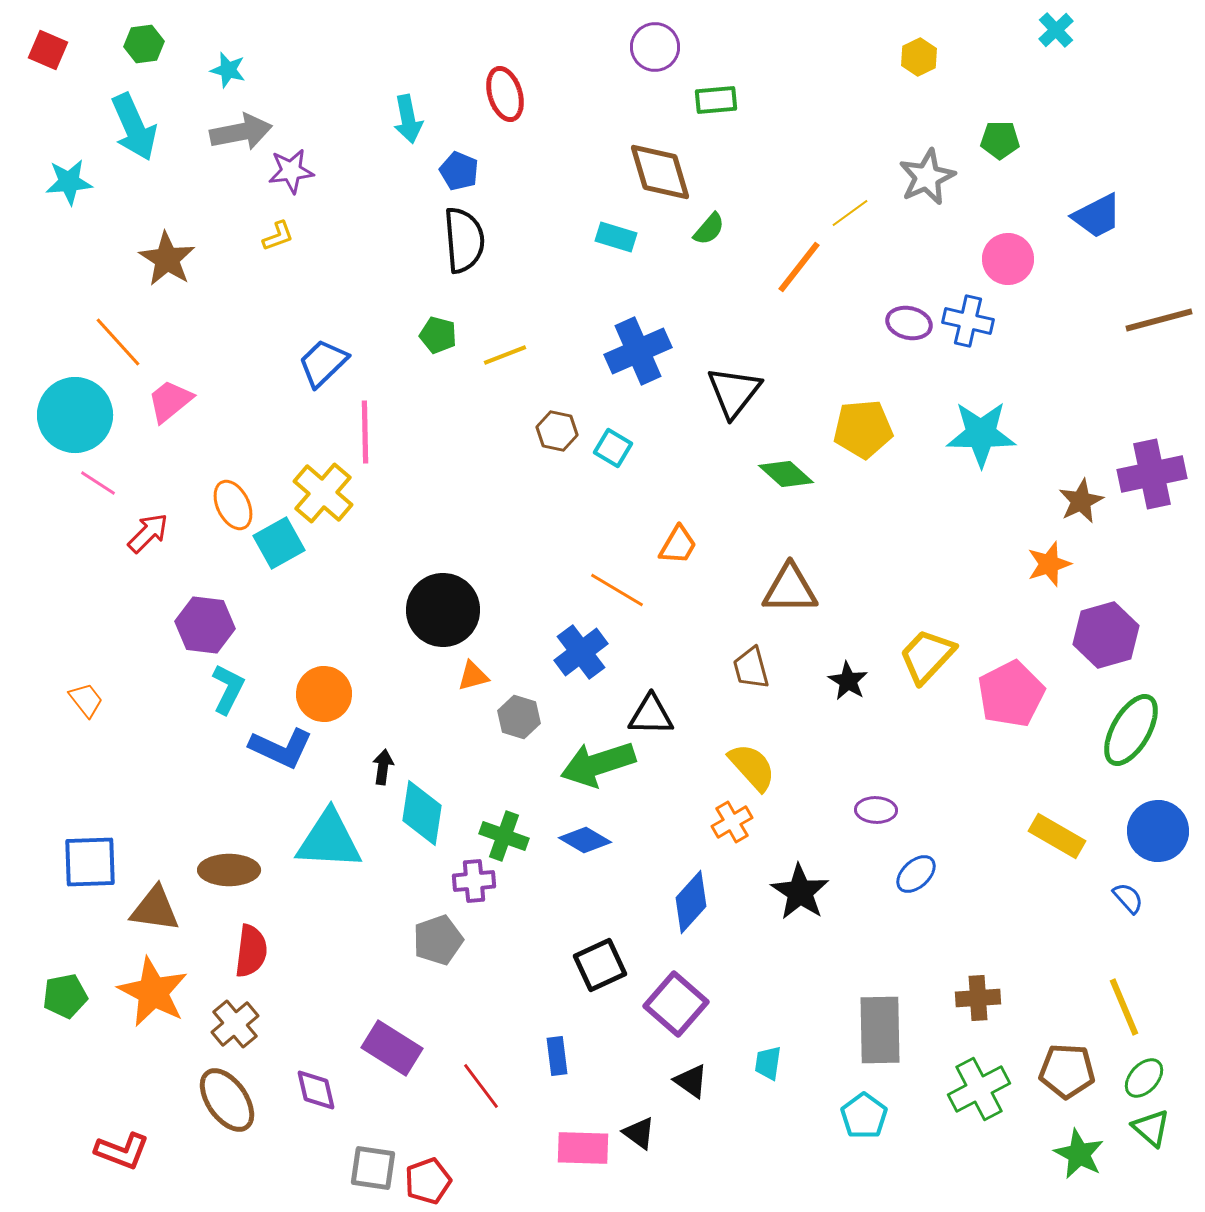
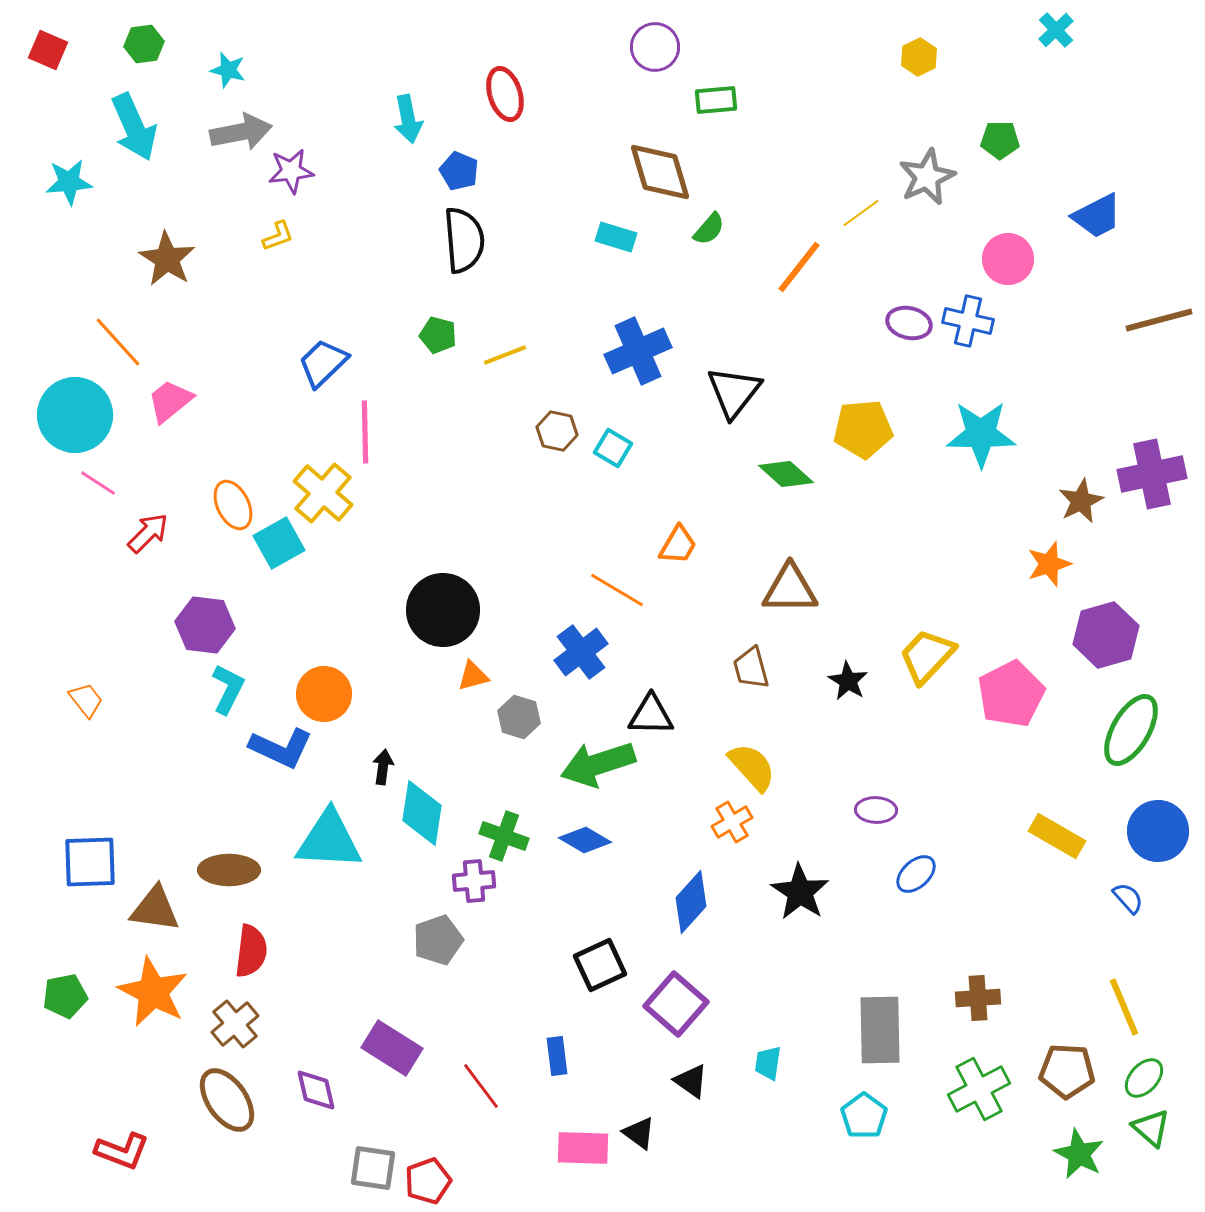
yellow line at (850, 213): moved 11 px right
